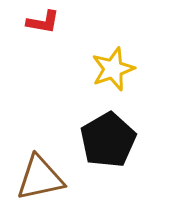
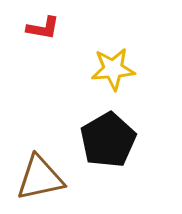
red L-shape: moved 6 px down
yellow star: rotated 15 degrees clockwise
